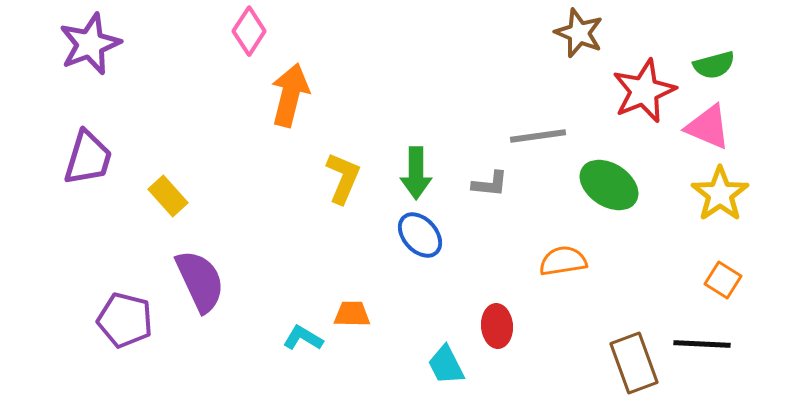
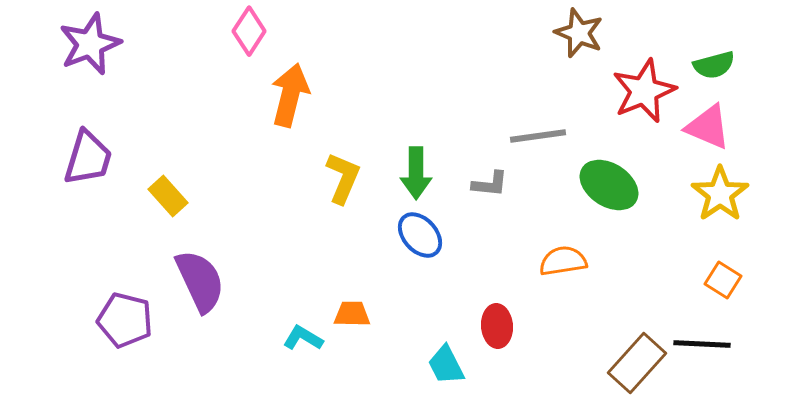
brown rectangle: moved 3 px right; rotated 62 degrees clockwise
